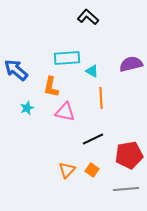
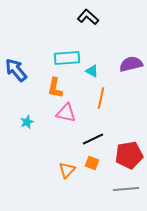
blue arrow: rotated 10 degrees clockwise
orange L-shape: moved 4 px right, 1 px down
orange line: rotated 15 degrees clockwise
cyan star: moved 14 px down
pink triangle: moved 1 px right, 1 px down
orange square: moved 7 px up; rotated 16 degrees counterclockwise
